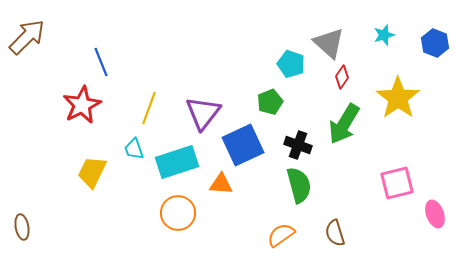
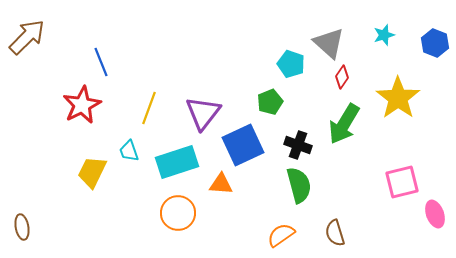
cyan trapezoid: moved 5 px left, 2 px down
pink square: moved 5 px right, 1 px up
